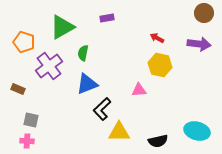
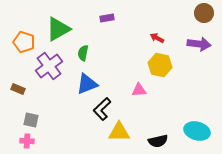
green triangle: moved 4 px left, 2 px down
